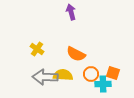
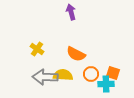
cyan cross: moved 3 px right
